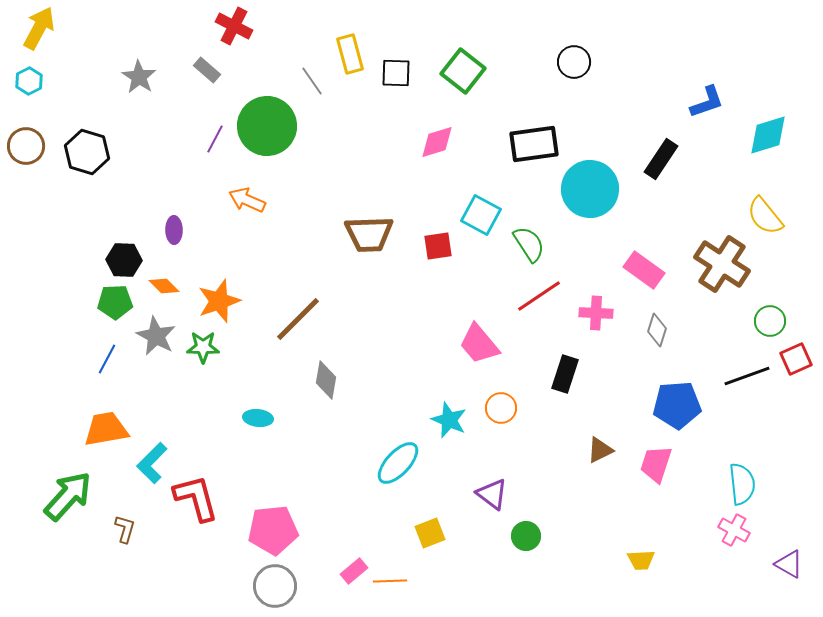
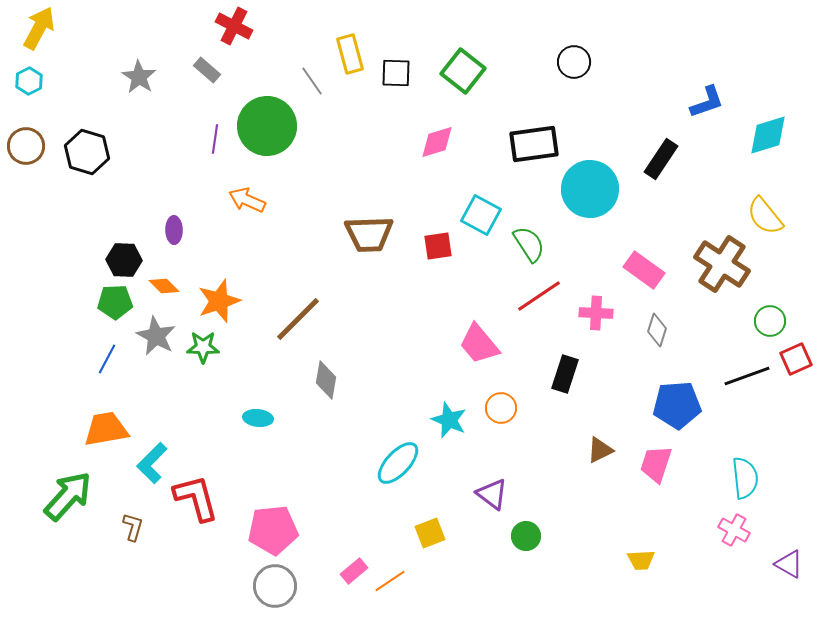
purple line at (215, 139): rotated 20 degrees counterclockwise
cyan semicircle at (742, 484): moved 3 px right, 6 px up
brown L-shape at (125, 529): moved 8 px right, 2 px up
orange line at (390, 581): rotated 32 degrees counterclockwise
